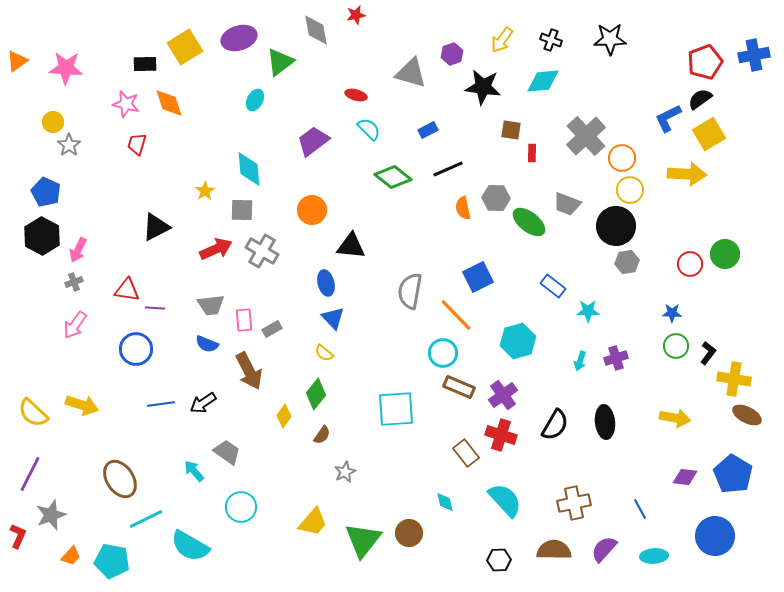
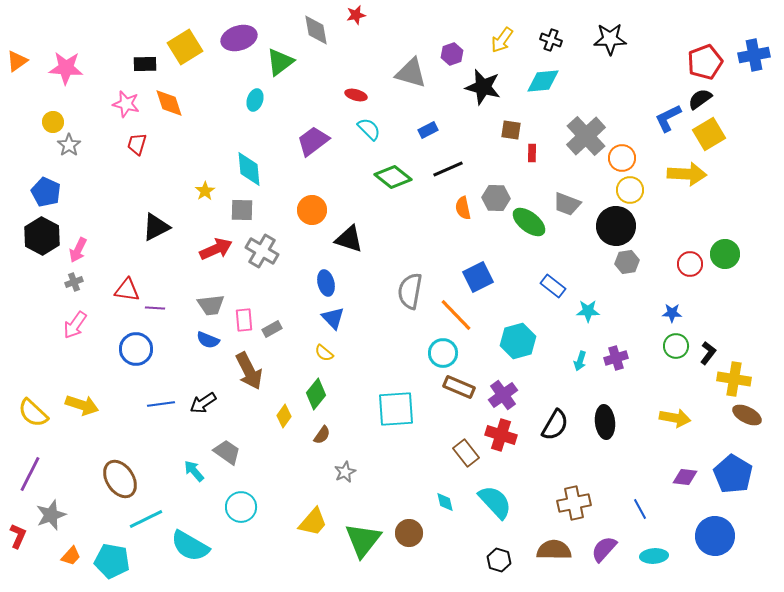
black star at (483, 87): rotated 6 degrees clockwise
cyan ellipse at (255, 100): rotated 10 degrees counterclockwise
black triangle at (351, 246): moved 2 px left, 7 px up; rotated 12 degrees clockwise
blue semicircle at (207, 344): moved 1 px right, 4 px up
cyan semicircle at (505, 500): moved 10 px left, 2 px down
black hexagon at (499, 560): rotated 20 degrees clockwise
